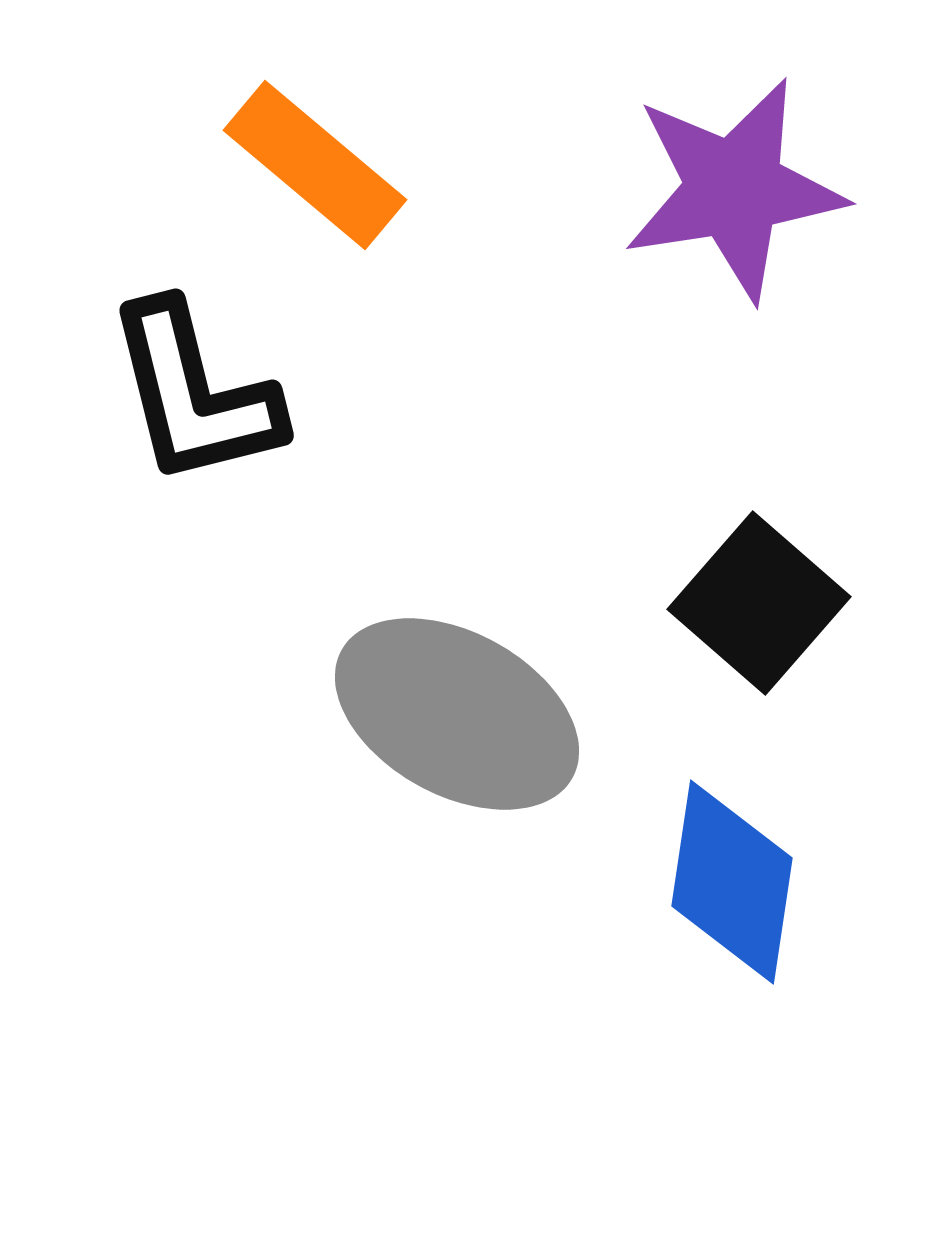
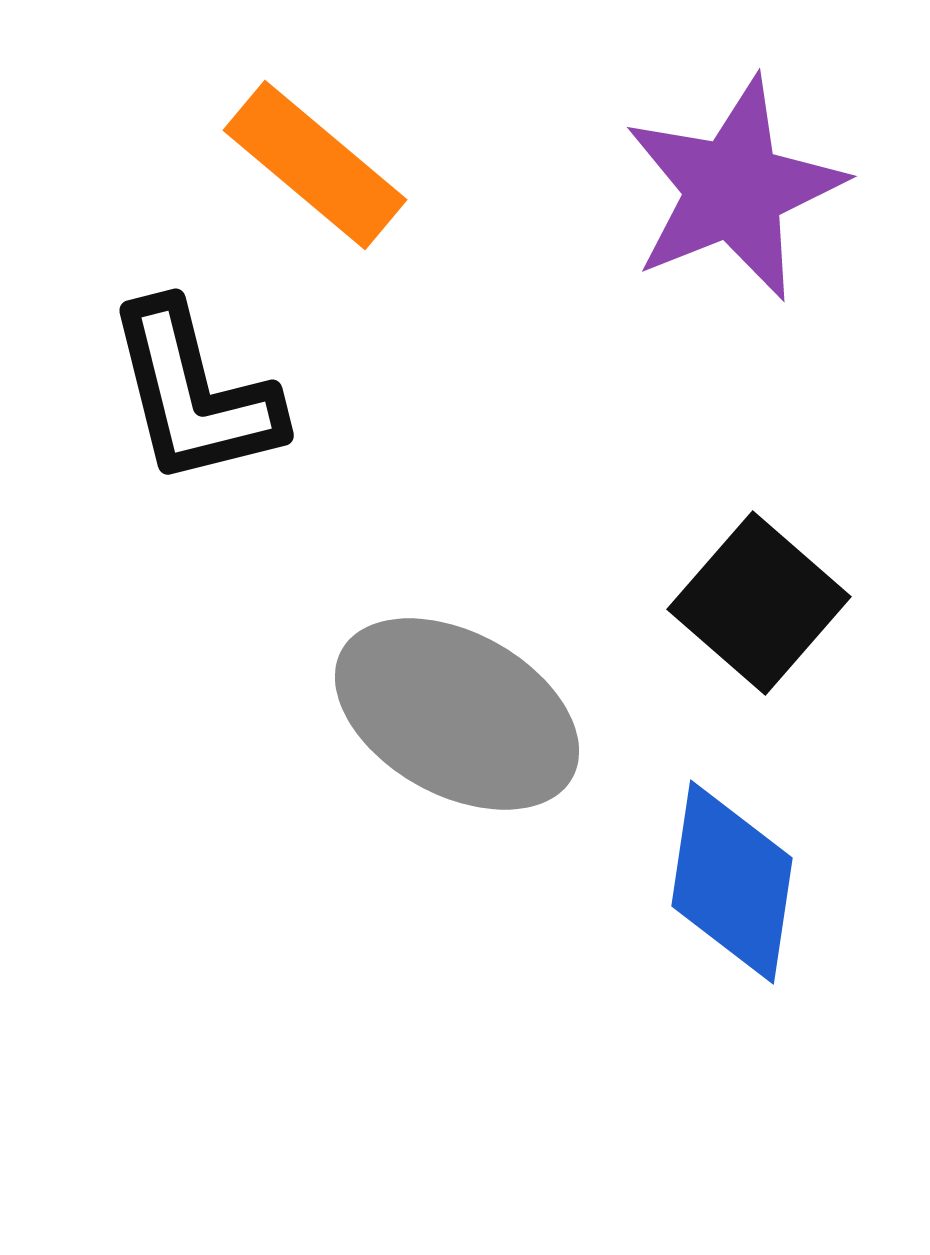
purple star: rotated 13 degrees counterclockwise
